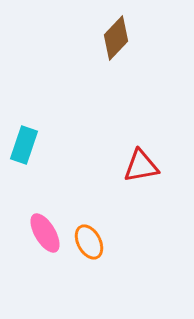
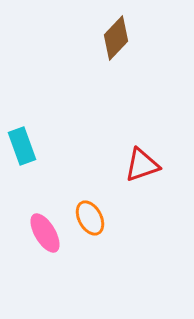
cyan rectangle: moved 2 px left, 1 px down; rotated 39 degrees counterclockwise
red triangle: moved 1 px right, 1 px up; rotated 9 degrees counterclockwise
orange ellipse: moved 1 px right, 24 px up
